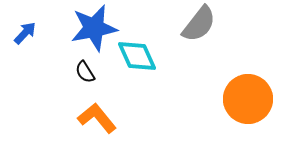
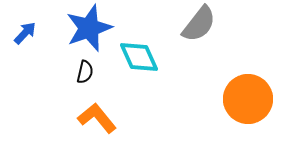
blue star: moved 5 px left; rotated 9 degrees counterclockwise
cyan diamond: moved 2 px right, 1 px down
black semicircle: rotated 135 degrees counterclockwise
